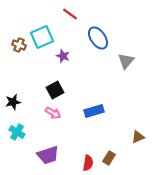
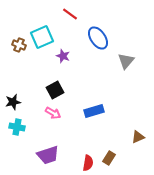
cyan cross: moved 5 px up; rotated 21 degrees counterclockwise
